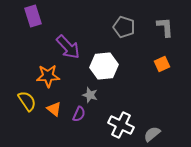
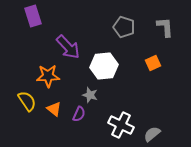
orange square: moved 9 px left, 1 px up
